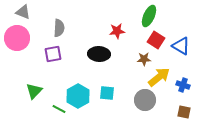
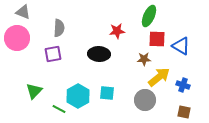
red square: moved 1 px right, 1 px up; rotated 30 degrees counterclockwise
